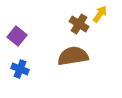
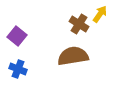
blue cross: moved 2 px left
